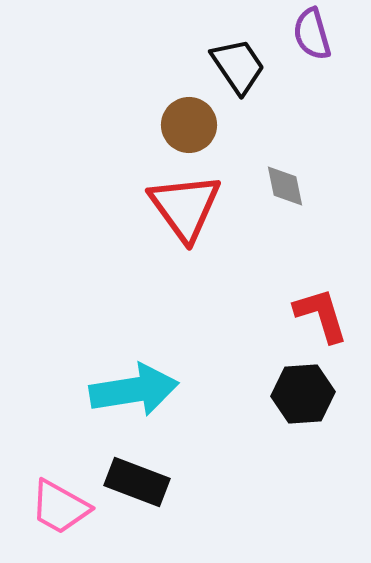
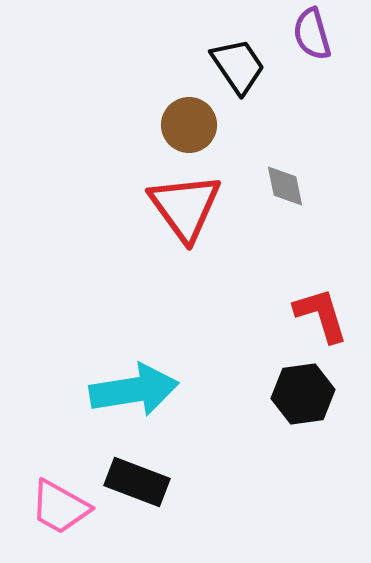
black hexagon: rotated 4 degrees counterclockwise
